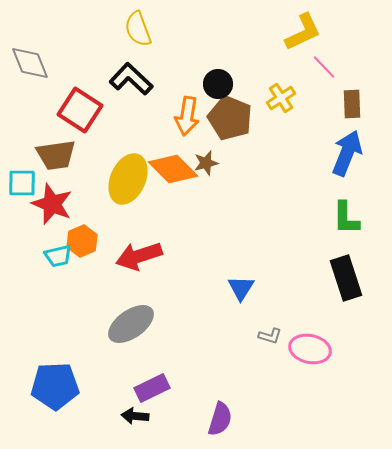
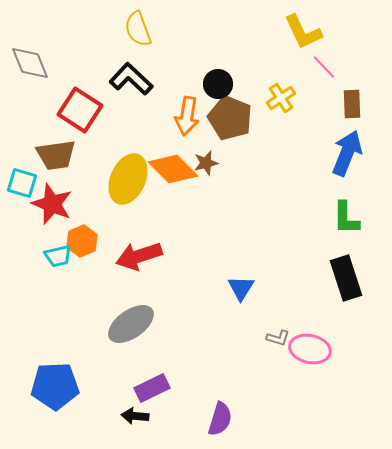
yellow L-shape: rotated 90 degrees clockwise
cyan square: rotated 16 degrees clockwise
gray L-shape: moved 8 px right, 2 px down
